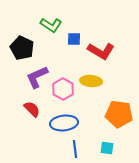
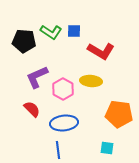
green L-shape: moved 7 px down
blue square: moved 8 px up
black pentagon: moved 2 px right, 7 px up; rotated 20 degrees counterclockwise
blue line: moved 17 px left, 1 px down
